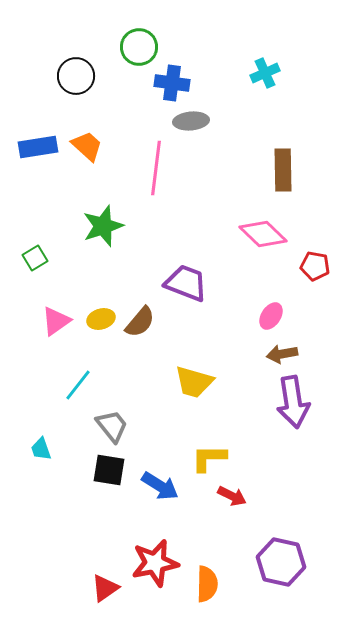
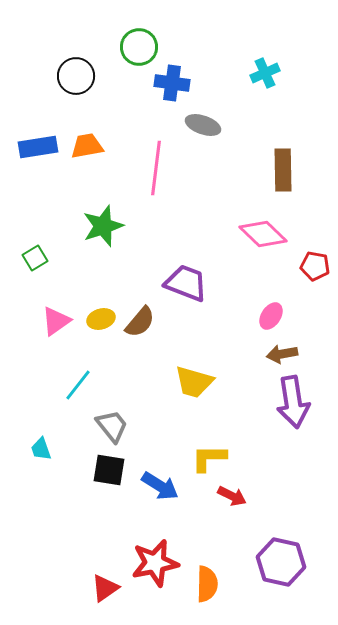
gray ellipse: moved 12 px right, 4 px down; rotated 24 degrees clockwise
orange trapezoid: rotated 52 degrees counterclockwise
